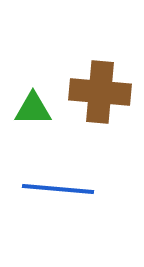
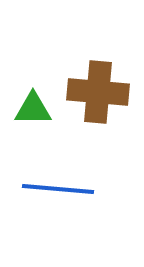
brown cross: moved 2 px left
